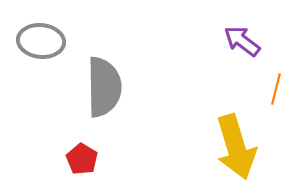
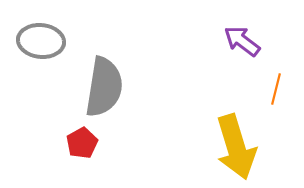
gray semicircle: rotated 10 degrees clockwise
red pentagon: moved 16 px up; rotated 12 degrees clockwise
